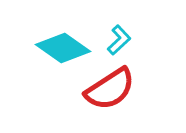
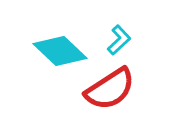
cyan diamond: moved 3 px left, 3 px down; rotated 8 degrees clockwise
